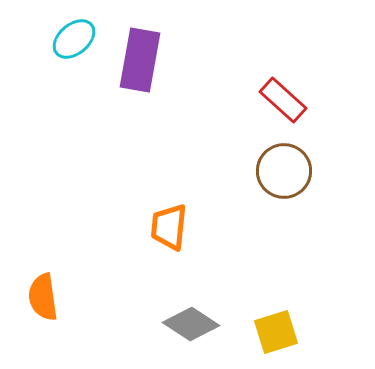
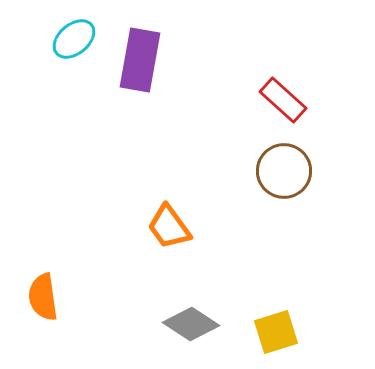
orange trapezoid: rotated 42 degrees counterclockwise
